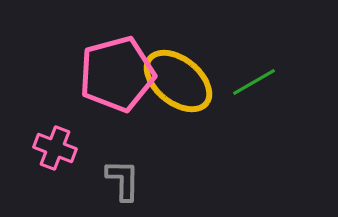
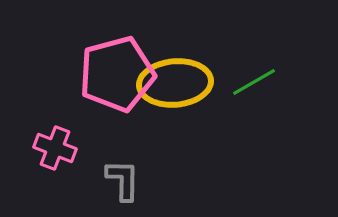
yellow ellipse: moved 3 px left, 2 px down; rotated 44 degrees counterclockwise
